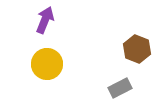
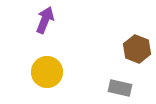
yellow circle: moved 8 px down
gray rectangle: rotated 40 degrees clockwise
